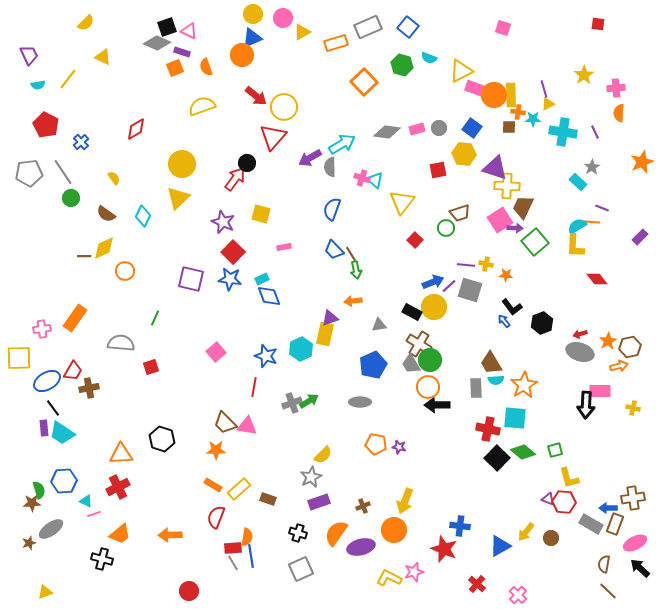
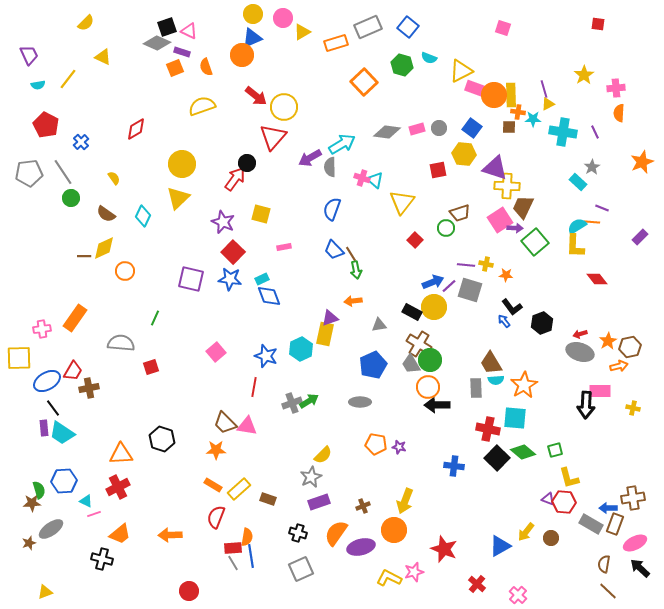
blue cross at (460, 526): moved 6 px left, 60 px up
